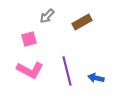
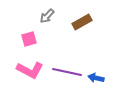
purple line: moved 1 px down; rotated 64 degrees counterclockwise
